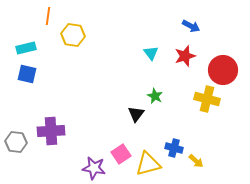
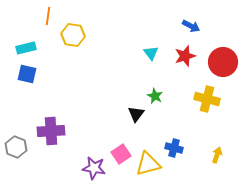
red circle: moved 8 px up
gray hexagon: moved 5 px down; rotated 15 degrees clockwise
yellow arrow: moved 21 px right, 6 px up; rotated 112 degrees counterclockwise
